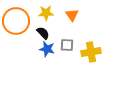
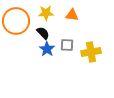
orange triangle: rotated 48 degrees counterclockwise
blue star: rotated 21 degrees clockwise
